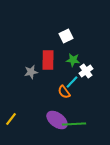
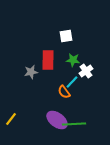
white square: rotated 16 degrees clockwise
